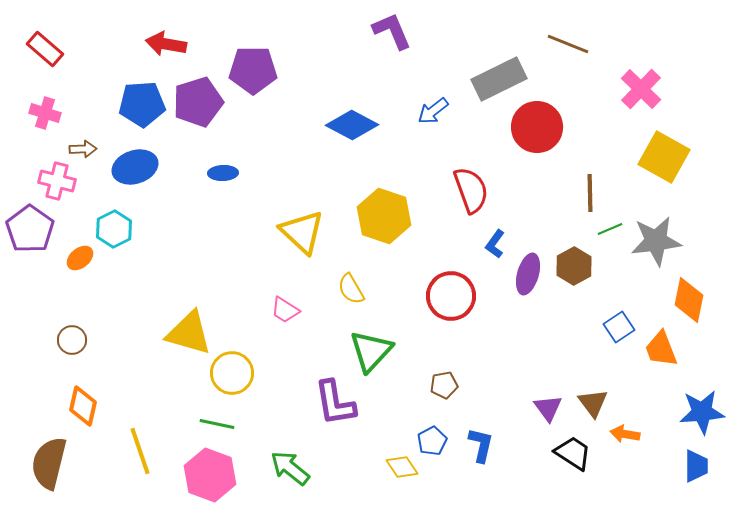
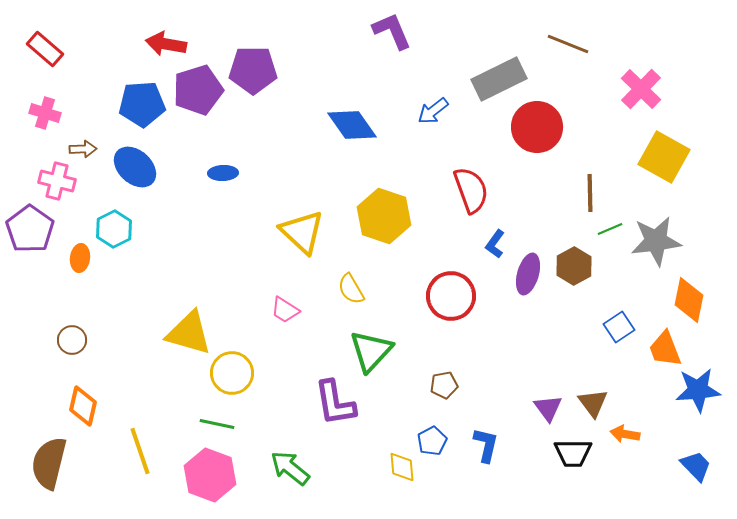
purple pentagon at (198, 102): moved 12 px up
blue diamond at (352, 125): rotated 27 degrees clockwise
blue ellipse at (135, 167): rotated 60 degrees clockwise
orange ellipse at (80, 258): rotated 44 degrees counterclockwise
orange trapezoid at (661, 349): moved 4 px right
blue star at (702, 412): moved 4 px left, 22 px up
blue L-shape at (481, 445): moved 5 px right
black trapezoid at (573, 453): rotated 147 degrees clockwise
blue trapezoid at (696, 466): rotated 44 degrees counterclockwise
yellow diamond at (402, 467): rotated 28 degrees clockwise
